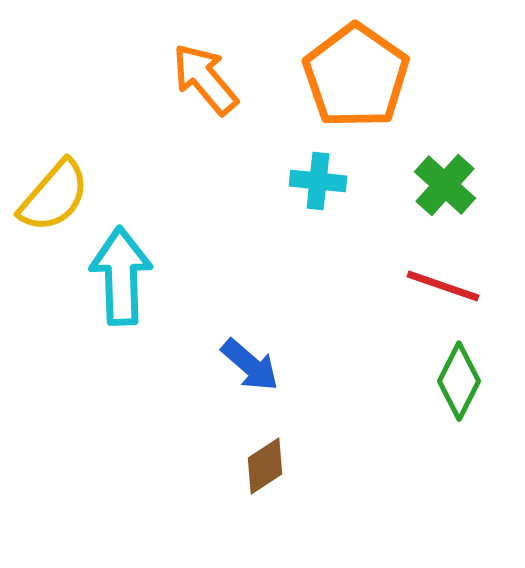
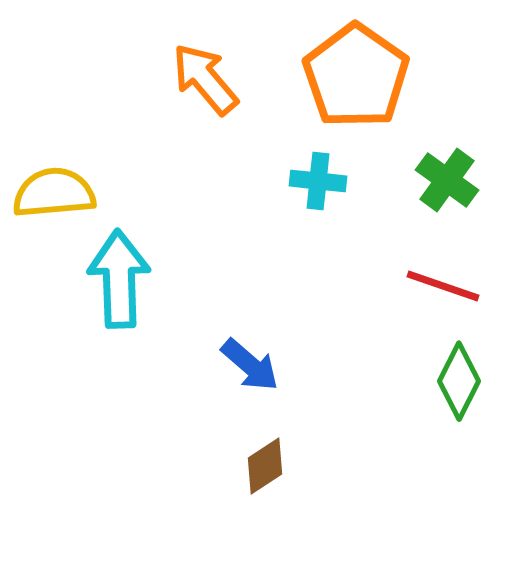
green cross: moved 2 px right, 5 px up; rotated 6 degrees counterclockwise
yellow semicircle: moved 3 px up; rotated 136 degrees counterclockwise
cyan arrow: moved 2 px left, 3 px down
